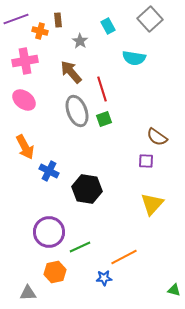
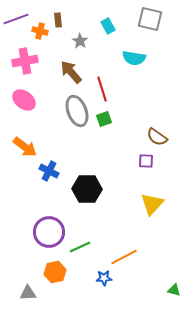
gray square: rotated 35 degrees counterclockwise
orange arrow: rotated 25 degrees counterclockwise
black hexagon: rotated 8 degrees counterclockwise
